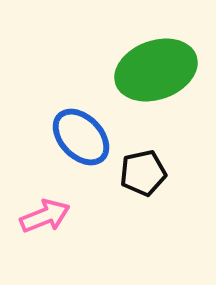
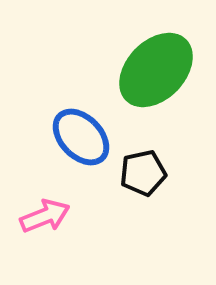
green ellipse: rotated 26 degrees counterclockwise
